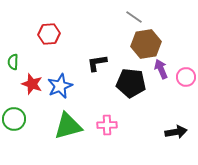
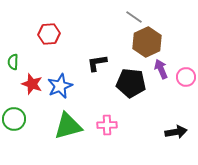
brown hexagon: moved 1 px right, 2 px up; rotated 16 degrees counterclockwise
